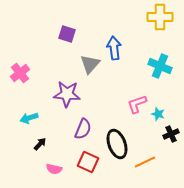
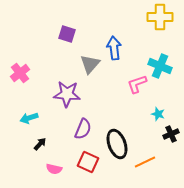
pink L-shape: moved 20 px up
